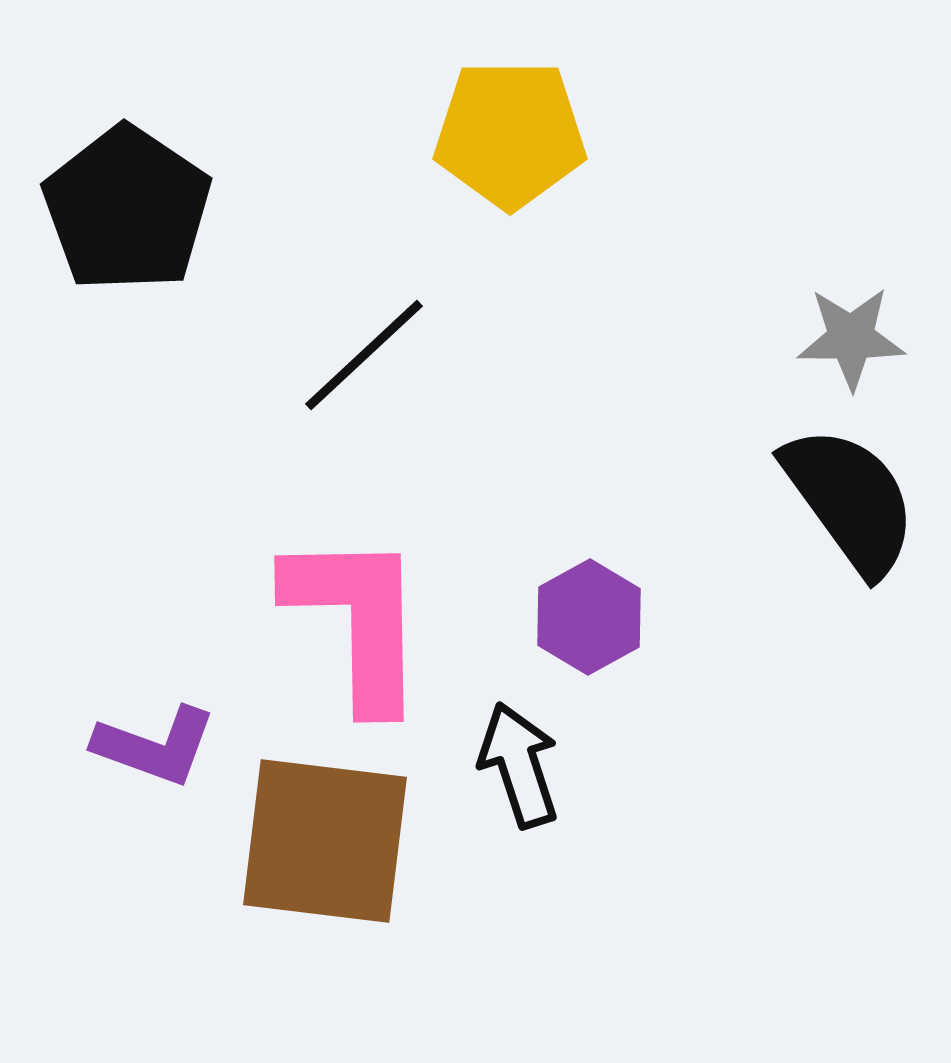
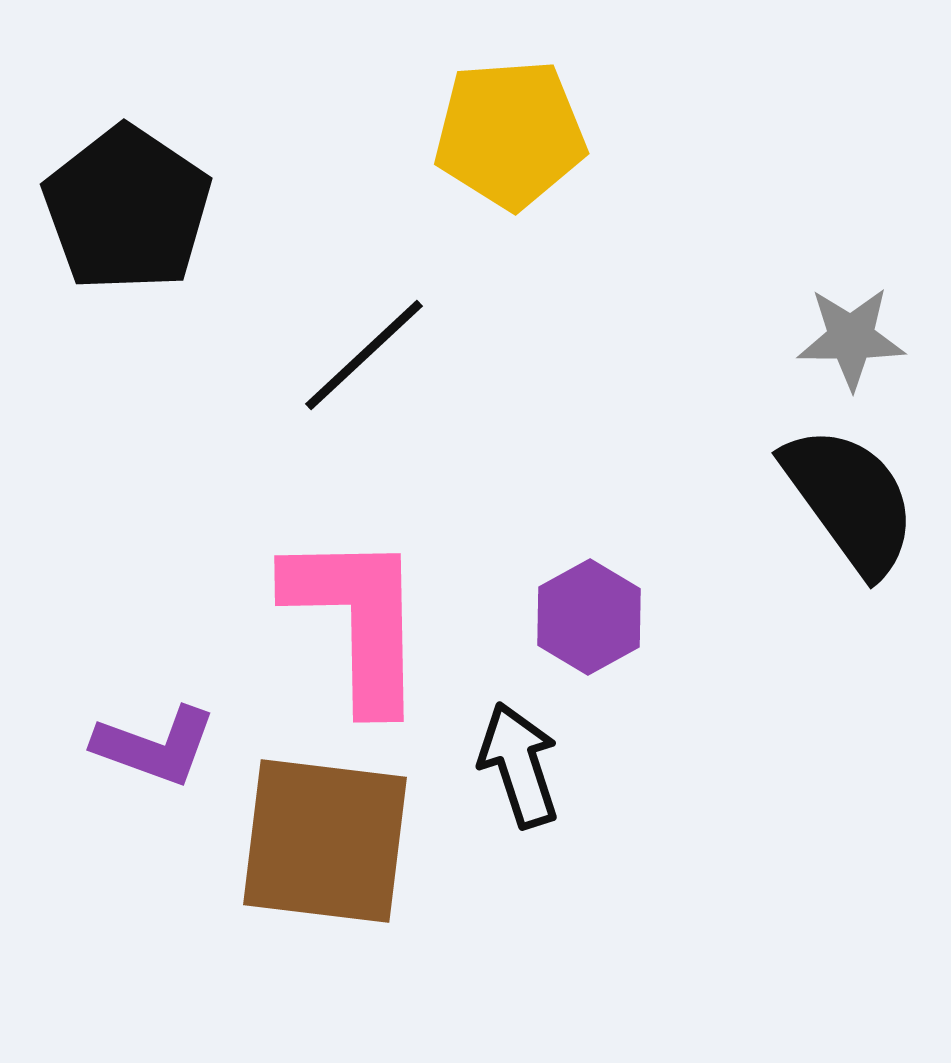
yellow pentagon: rotated 4 degrees counterclockwise
